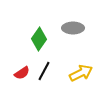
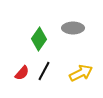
red semicircle: rotated 14 degrees counterclockwise
